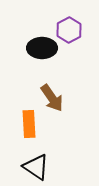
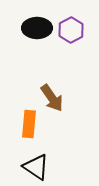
purple hexagon: moved 2 px right
black ellipse: moved 5 px left, 20 px up
orange rectangle: rotated 8 degrees clockwise
